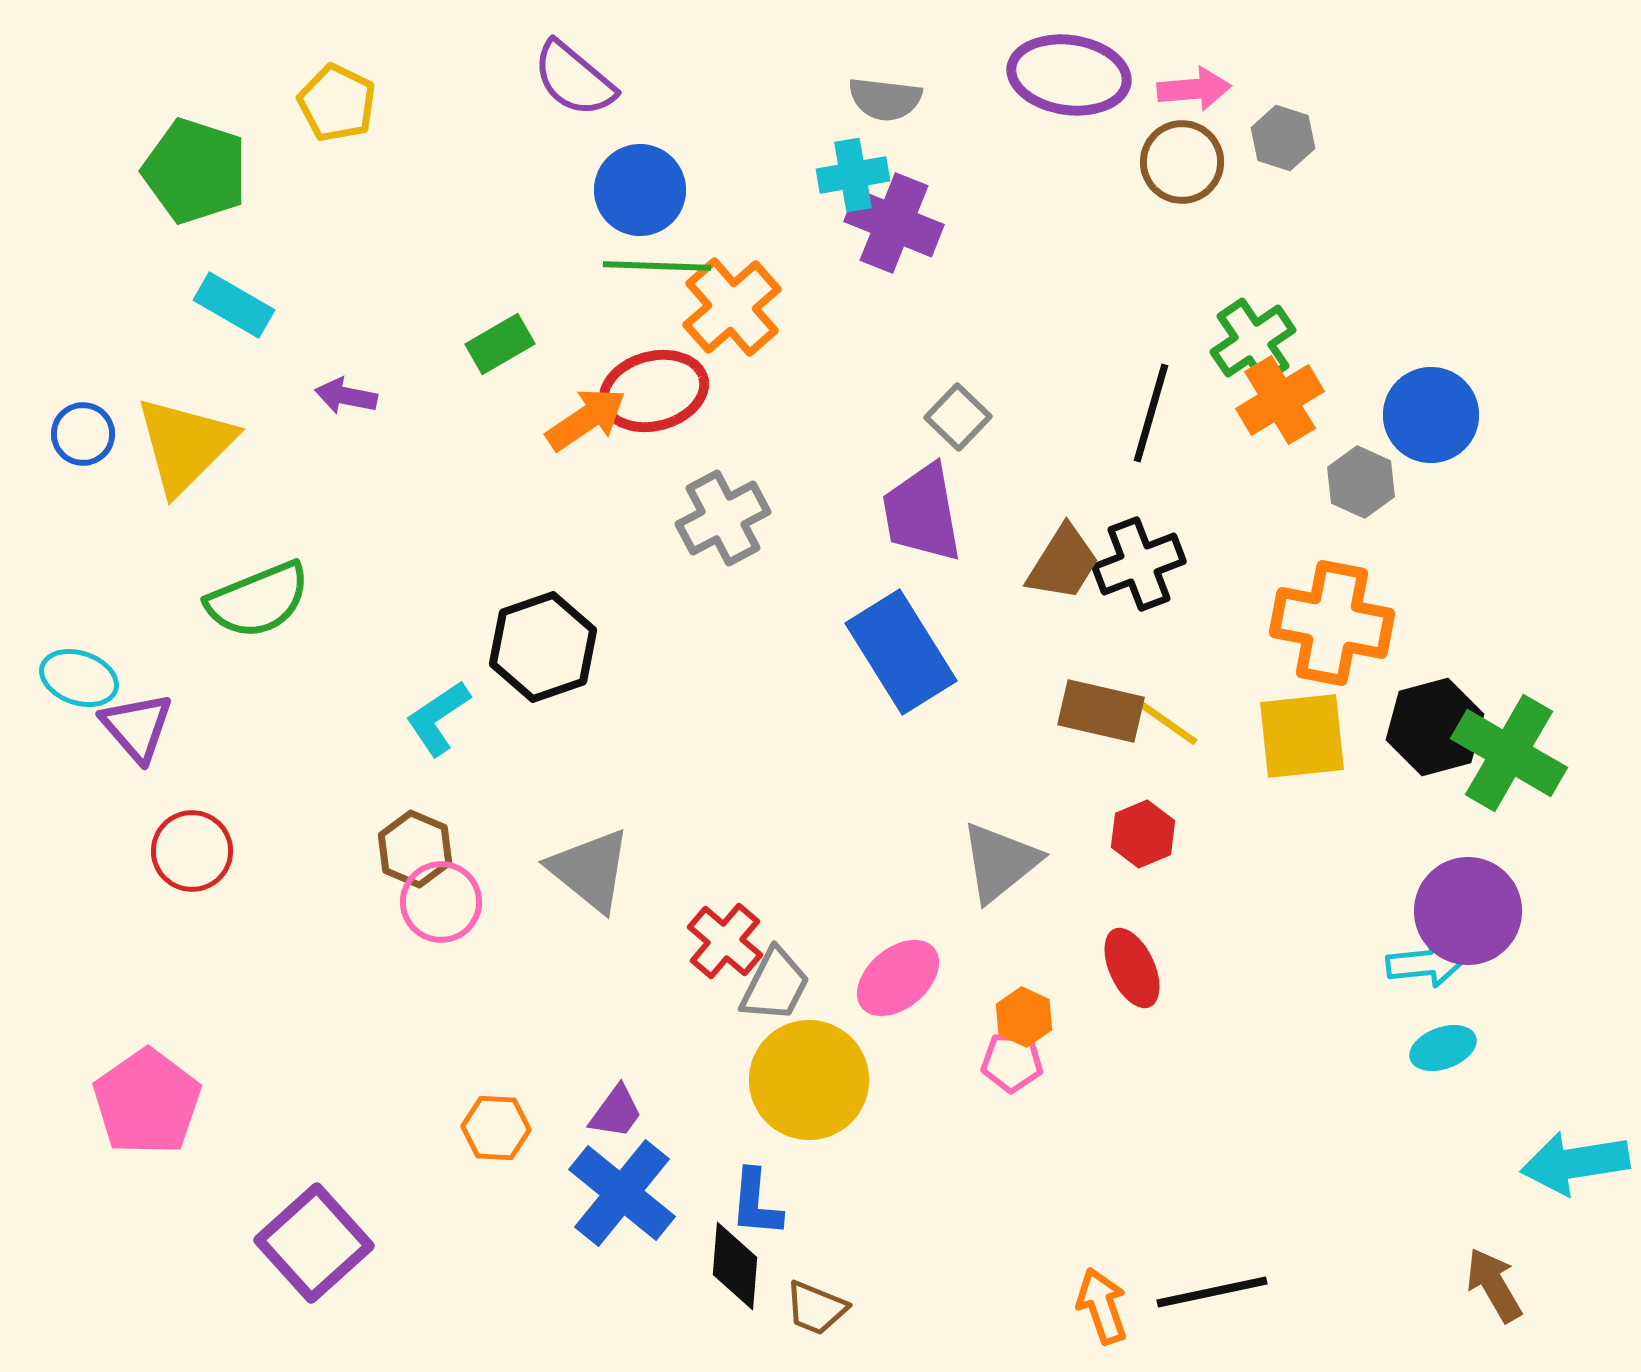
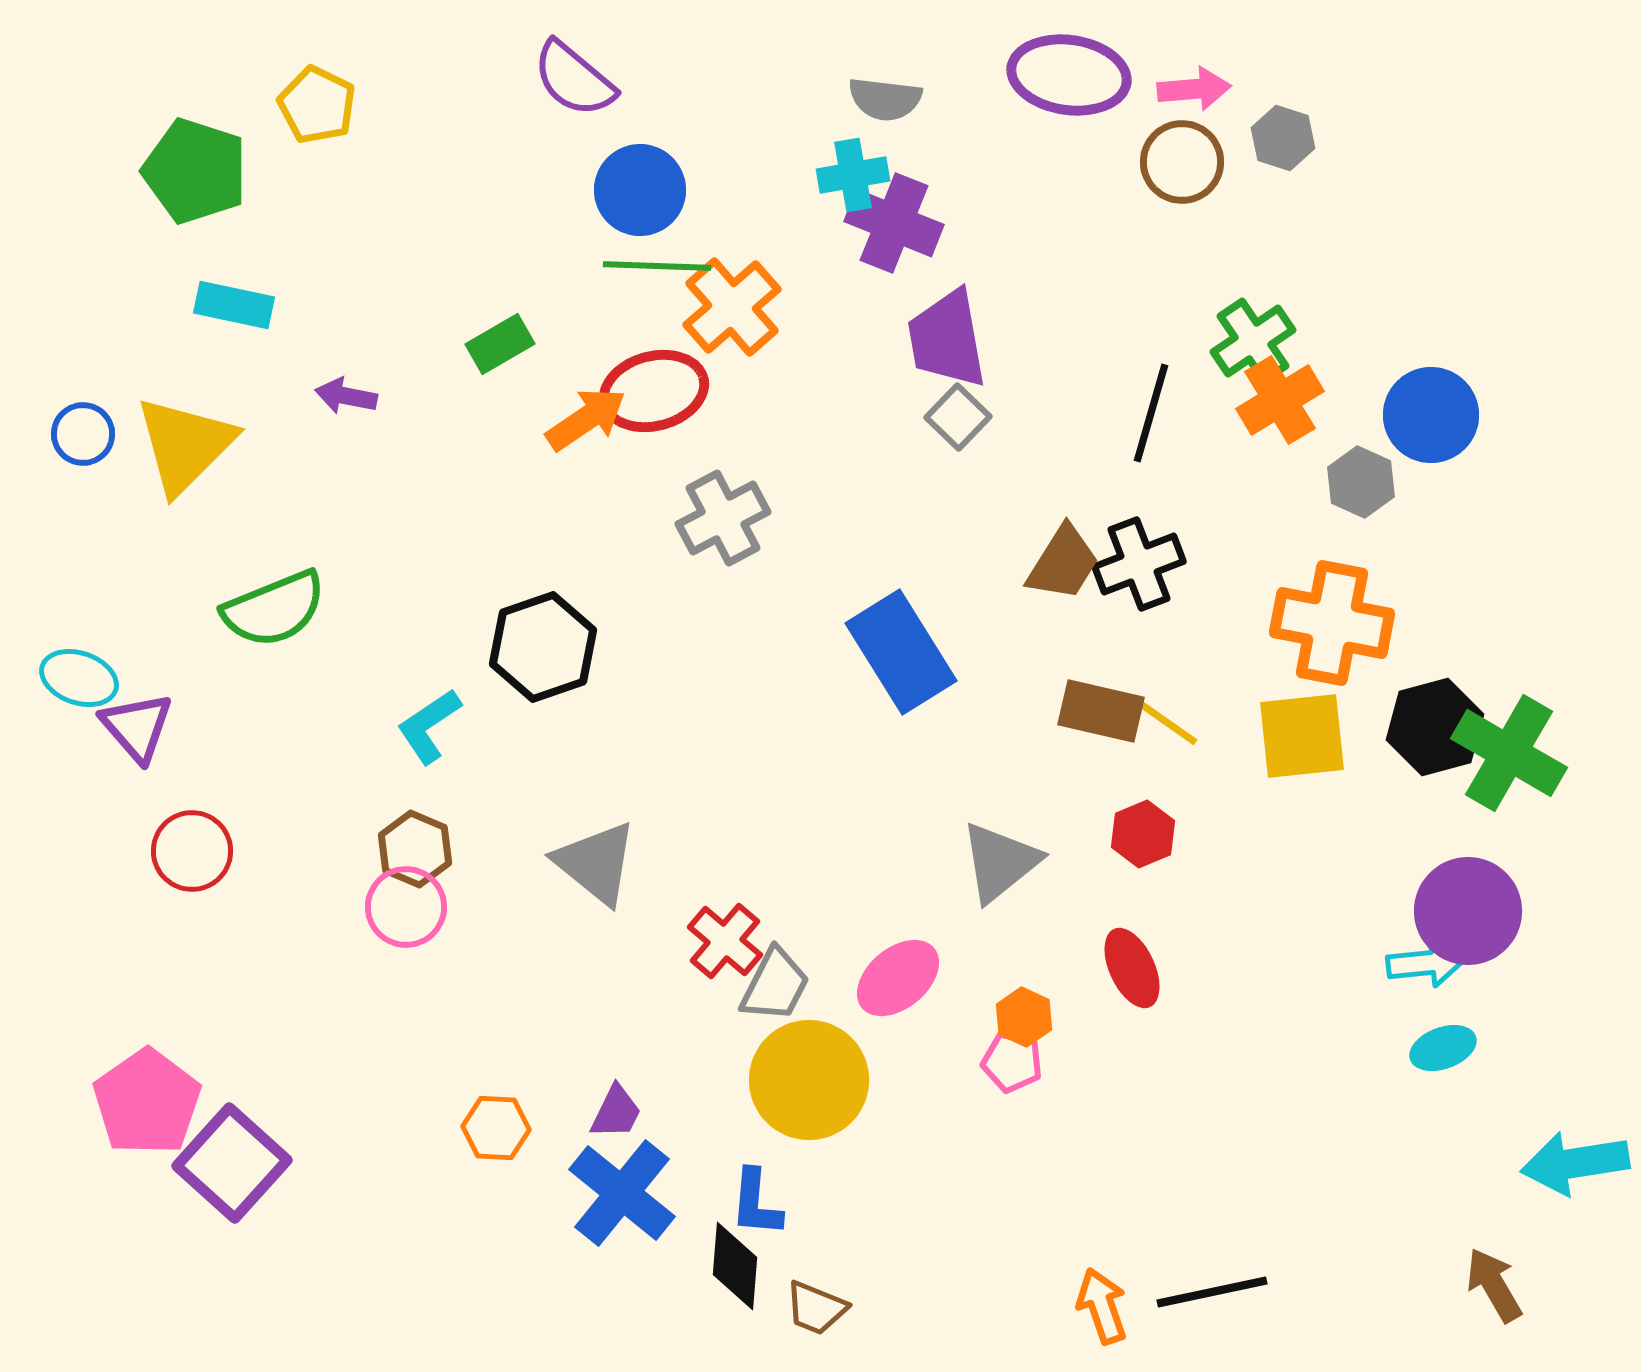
yellow pentagon at (337, 103): moved 20 px left, 2 px down
cyan rectangle at (234, 305): rotated 18 degrees counterclockwise
purple trapezoid at (922, 513): moved 25 px right, 174 px up
green semicircle at (258, 600): moved 16 px right, 9 px down
cyan L-shape at (438, 718): moved 9 px left, 8 px down
gray triangle at (590, 870): moved 6 px right, 7 px up
pink circle at (441, 902): moved 35 px left, 5 px down
pink pentagon at (1012, 1062): rotated 10 degrees clockwise
purple trapezoid at (616, 1112): rotated 10 degrees counterclockwise
purple square at (314, 1243): moved 82 px left, 80 px up; rotated 6 degrees counterclockwise
